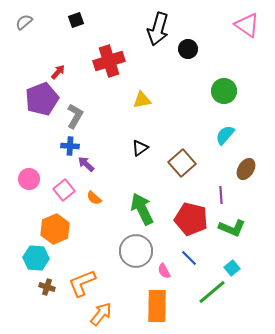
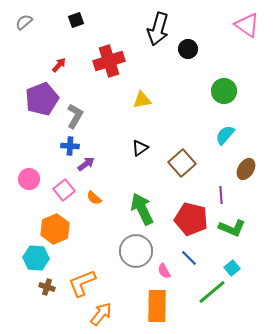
red arrow: moved 1 px right, 7 px up
purple arrow: rotated 102 degrees clockwise
